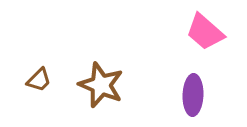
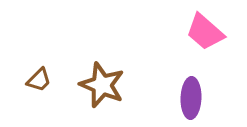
brown star: moved 1 px right
purple ellipse: moved 2 px left, 3 px down
